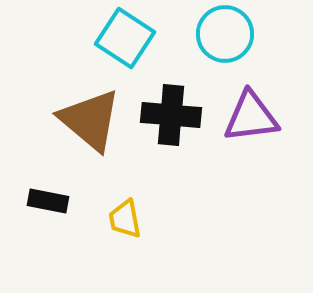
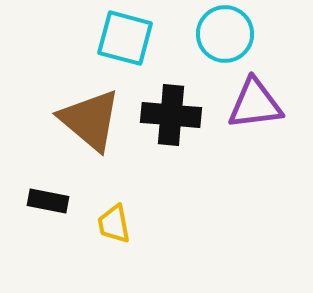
cyan square: rotated 18 degrees counterclockwise
purple triangle: moved 4 px right, 13 px up
yellow trapezoid: moved 11 px left, 5 px down
